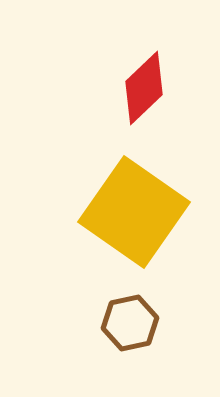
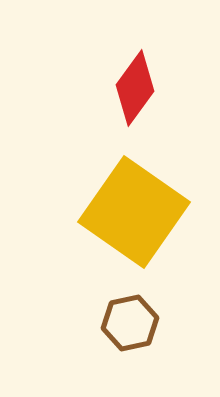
red diamond: moved 9 px left; rotated 10 degrees counterclockwise
